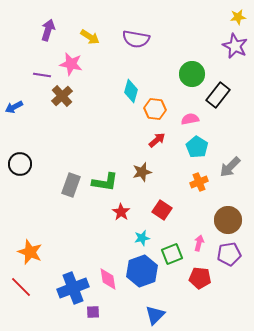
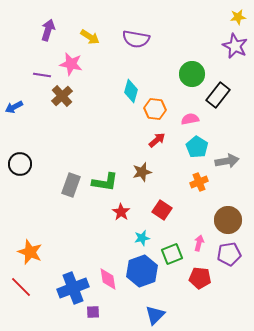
gray arrow: moved 3 px left, 6 px up; rotated 145 degrees counterclockwise
